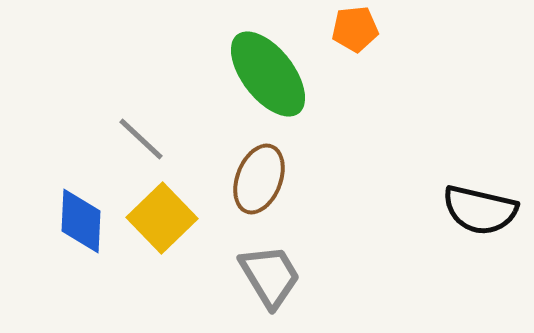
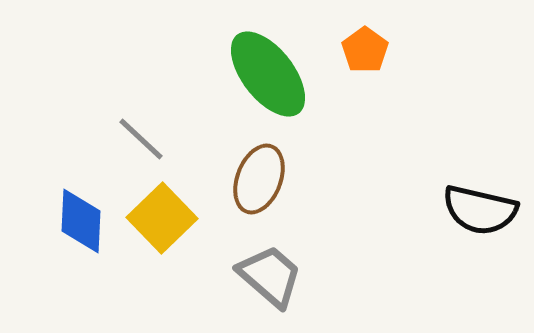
orange pentagon: moved 10 px right, 21 px down; rotated 30 degrees counterclockwise
gray trapezoid: rotated 18 degrees counterclockwise
